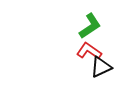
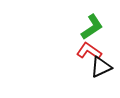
green L-shape: moved 2 px right, 1 px down
